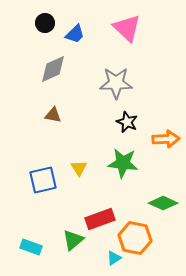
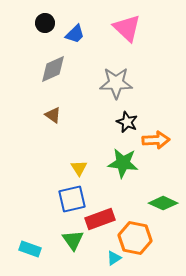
brown triangle: rotated 24 degrees clockwise
orange arrow: moved 10 px left, 1 px down
blue square: moved 29 px right, 19 px down
green triangle: rotated 25 degrees counterclockwise
cyan rectangle: moved 1 px left, 2 px down
